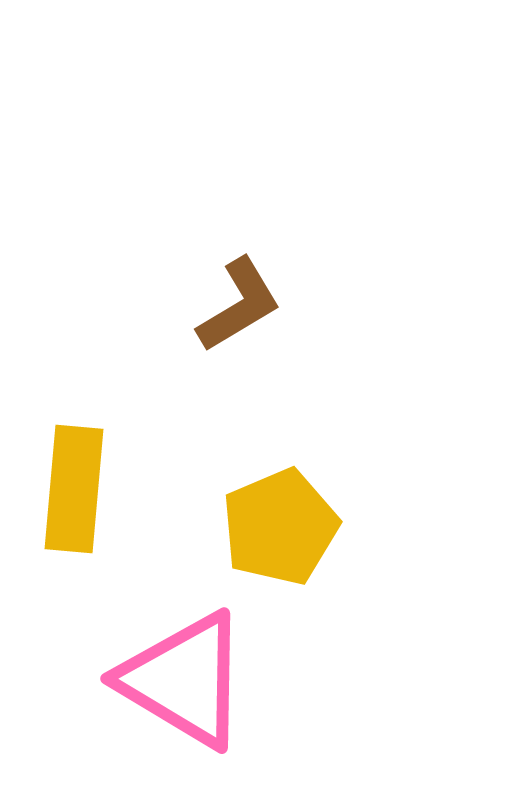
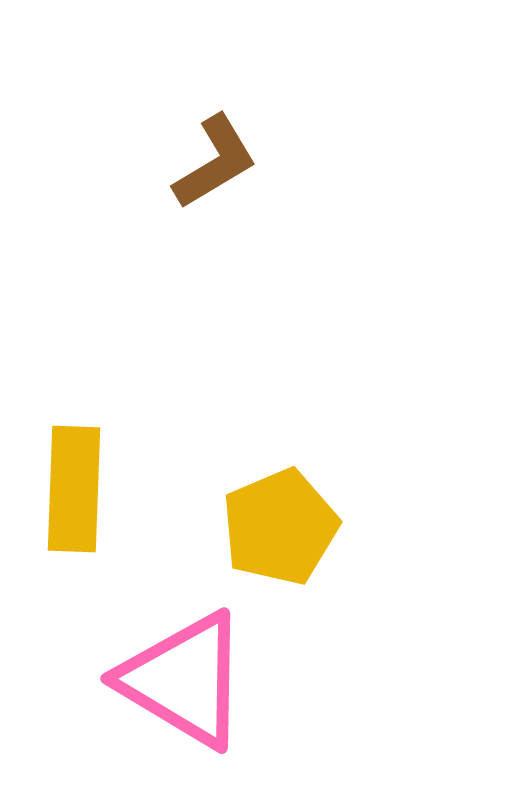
brown L-shape: moved 24 px left, 143 px up
yellow rectangle: rotated 3 degrees counterclockwise
